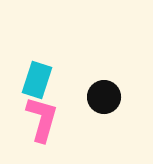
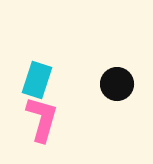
black circle: moved 13 px right, 13 px up
